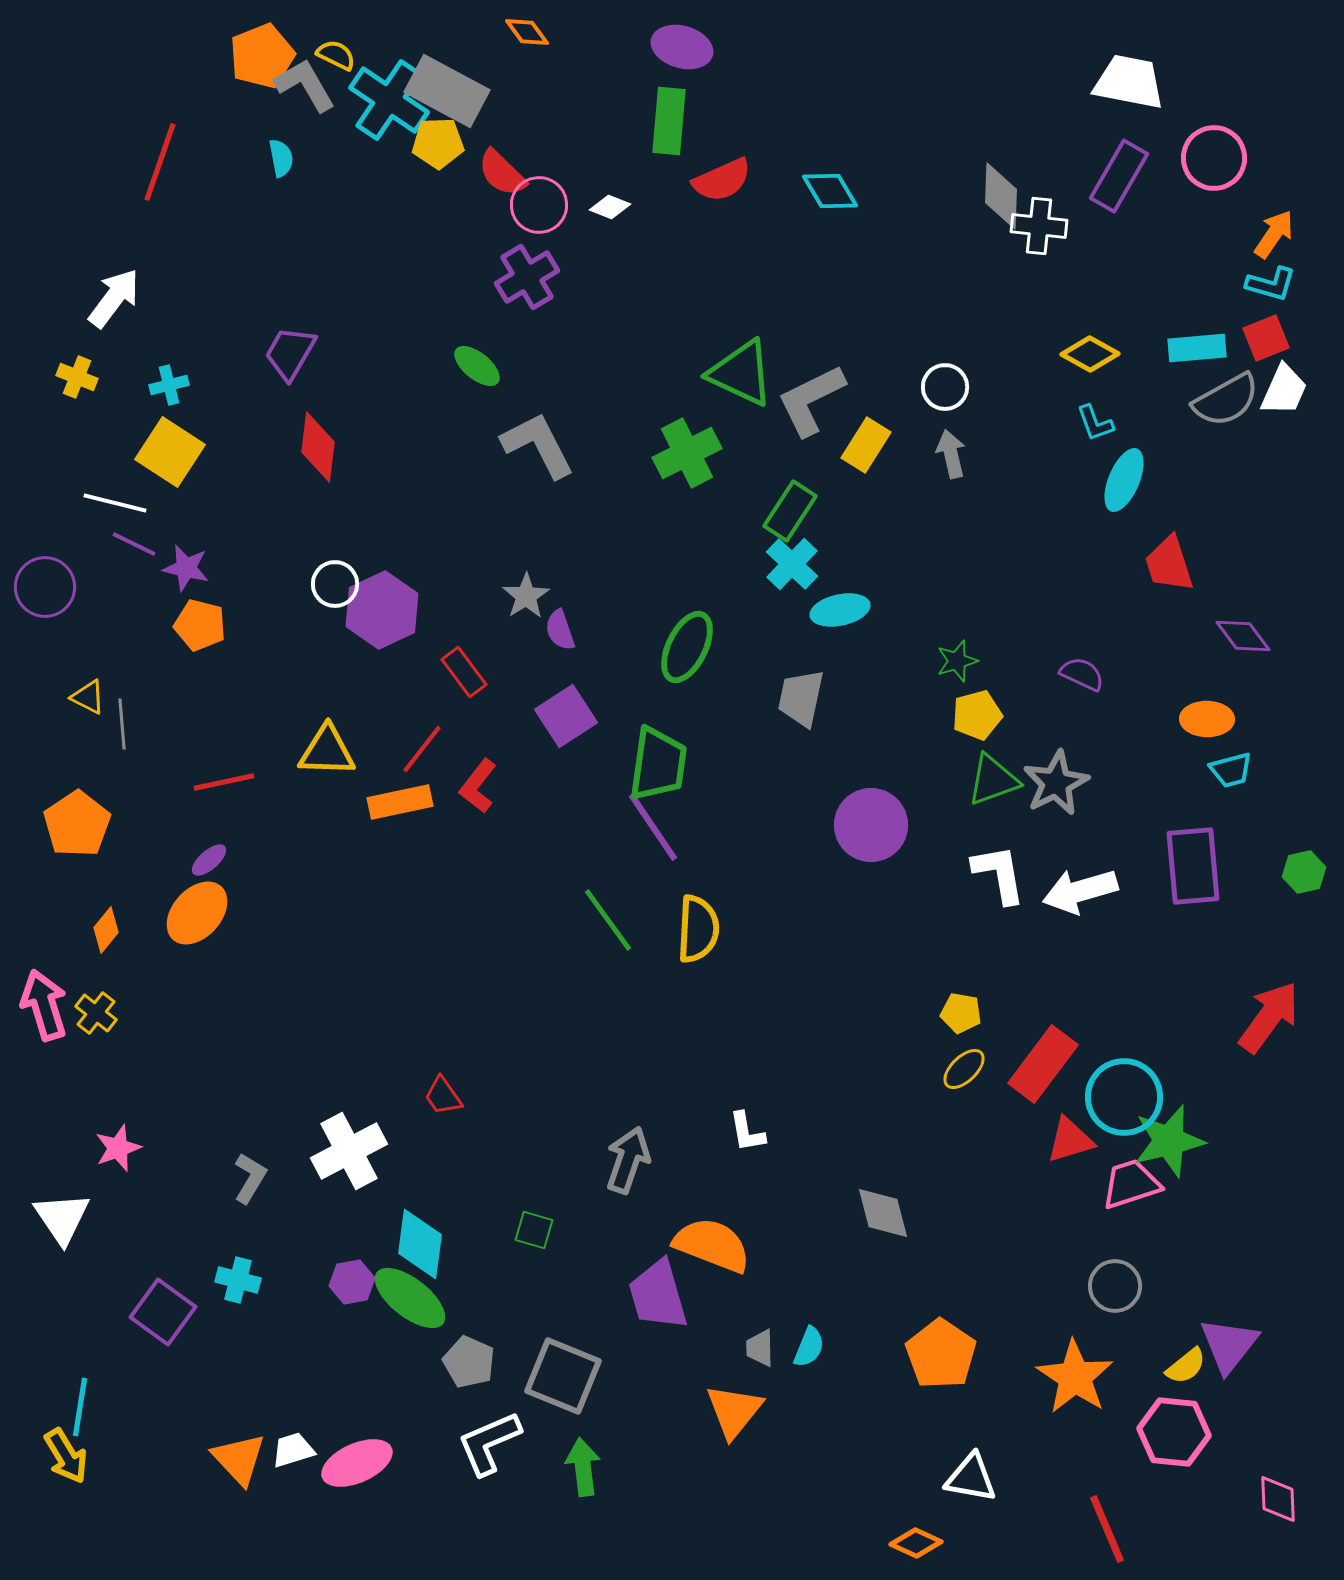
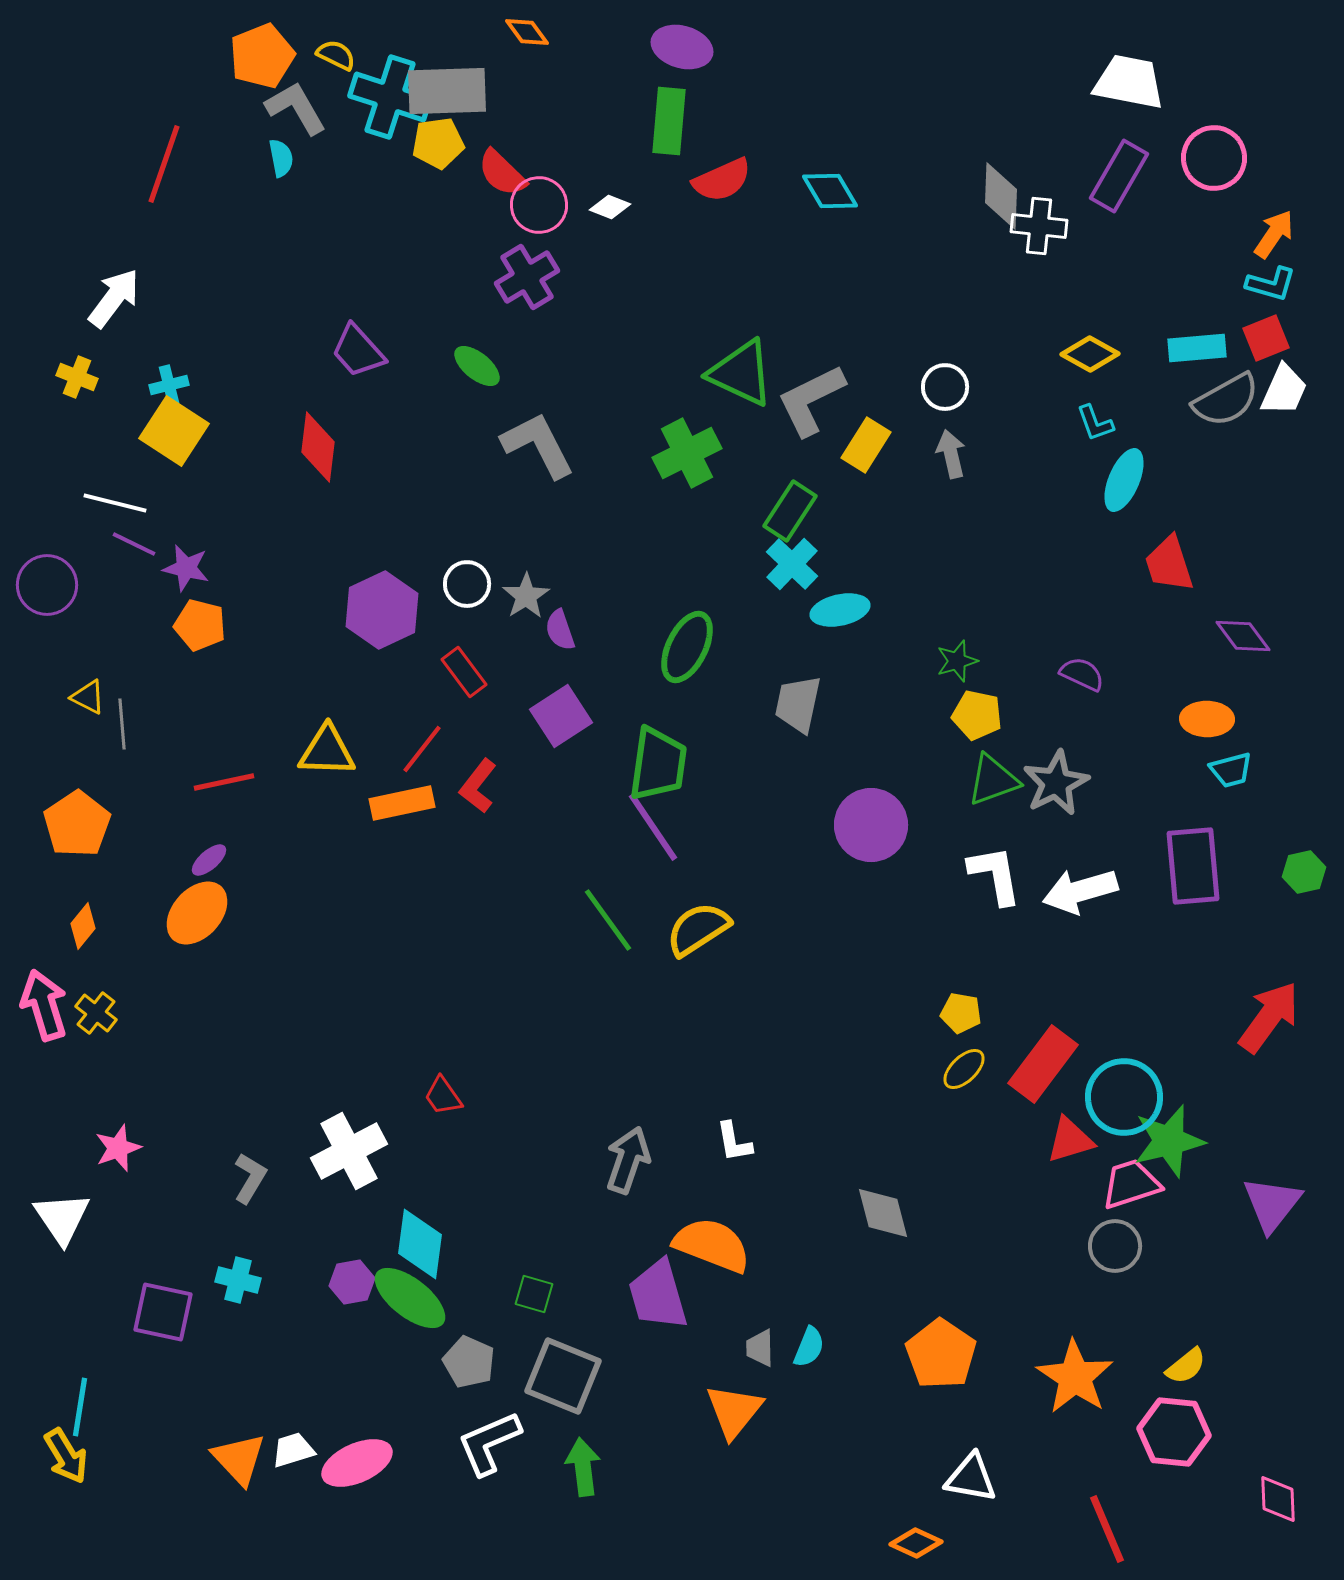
gray L-shape at (305, 85): moved 9 px left, 23 px down
gray rectangle at (447, 91): rotated 30 degrees counterclockwise
cyan cross at (389, 100): moved 1 px right, 3 px up; rotated 16 degrees counterclockwise
yellow pentagon at (438, 143): rotated 6 degrees counterclockwise
red line at (160, 162): moved 4 px right, 2 px down
purple trapezoid at (290, 353): moved 68 px right, 2 px up; rotated 72 degrees counterclockwise
yellow square at (170, 452): moved 4 px right, 21 px up
white circle at (335, 584): moved 132 px right
purple circle at (45, 587): moved 2 px right, 2 px up
gray trapezoid at (801, 698): moved 3 px left, 6 px down
yellow pentagon at (977, 715): rotated 27 degrees clockwise
purple square at (566, 716): moved 5 px left
orange rectangle at (400, 802): moved 2 px right, 1 px down
white L-shape at (999, 874): moved 4 px left, 1 px down
yellow semicircle at (698, 929): rotated 126 degrees counterclockwise
orange diamond at (106, 930): moved 23 px left, 4 px up
white L-shape at (747, 1132): moved 13 px left, 10 px down
green square at (534, 1230): moved 64 px down
gray circle at (1115, 1286): moved 40 px up
purple square at (163, 1312): rotated 24 degrees counterclockwise
purple triangle at (1229, 1345): moved 43 px right, 141 px up
